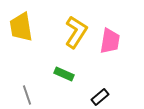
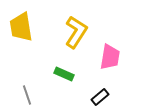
pink trapezoid: moved 16 px down
